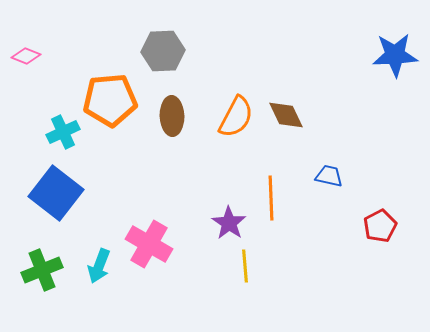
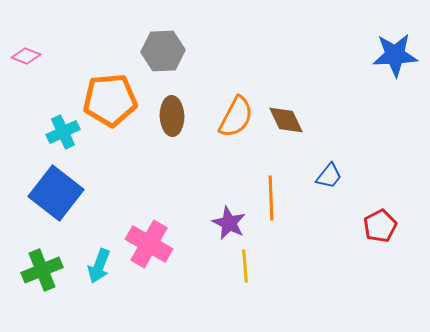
brown diamond: moved 5 px down
blue trapezoid: rotated 116 degrees clockwise
purple star: rotated 8 degrees counterclockwise
